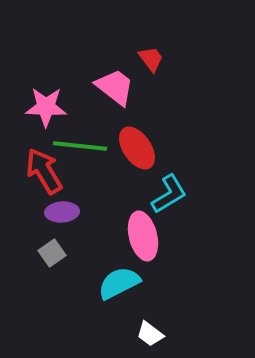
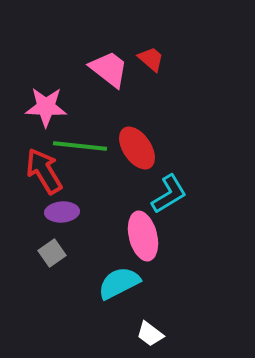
red trapezoid: rotated 12 degrees counterclockwise
pink trapezoid: moved 6 px left, 18 px up
